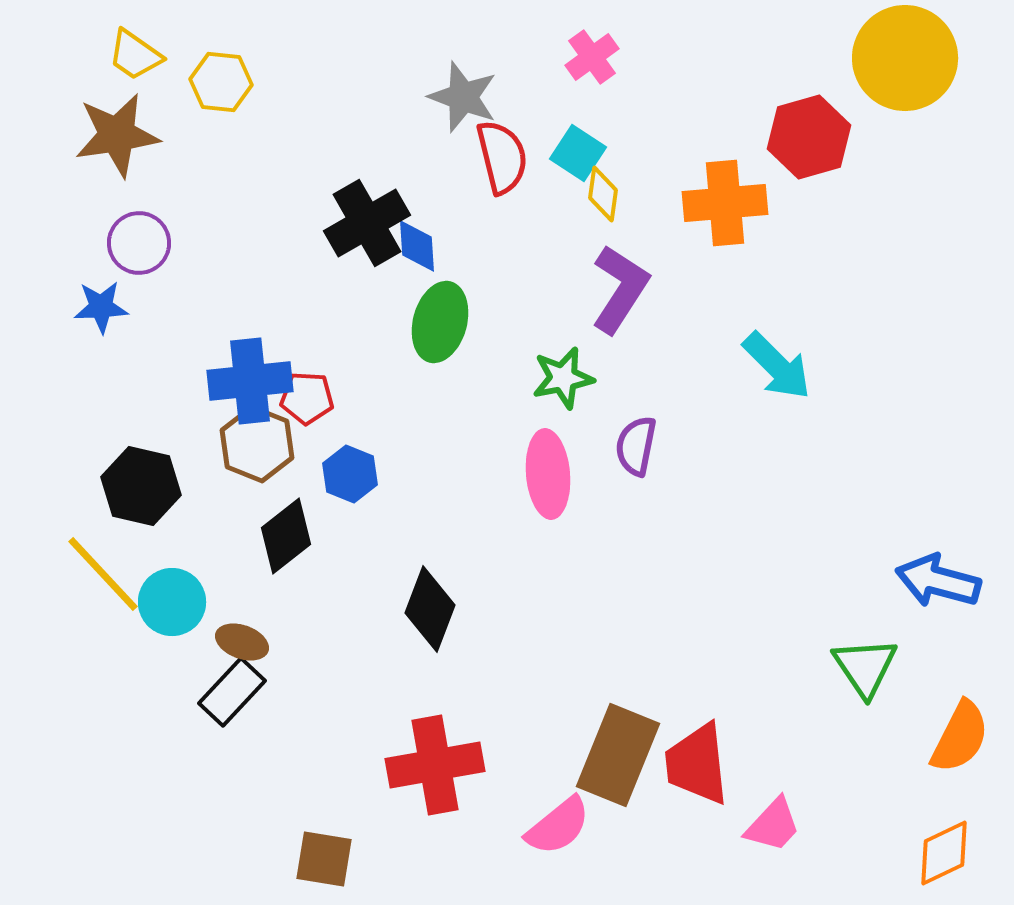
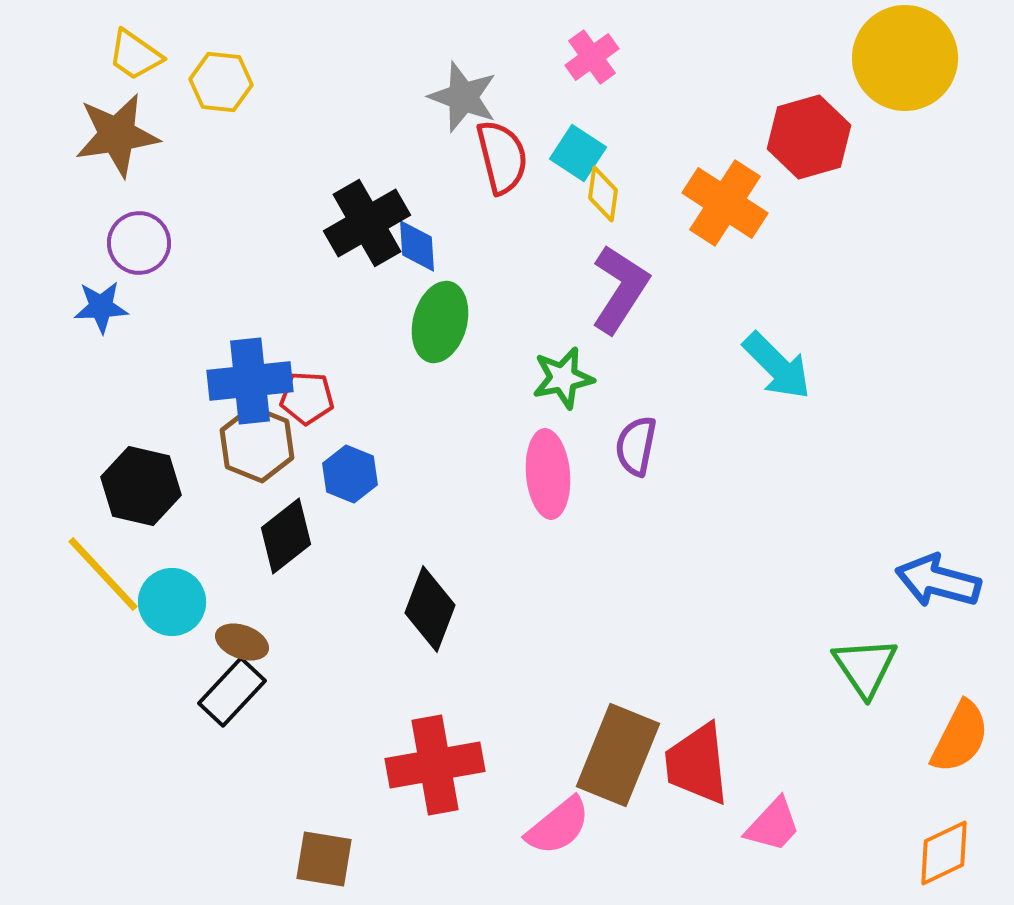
orange cross at (725, 203): rotated 38 degrees clockwise
